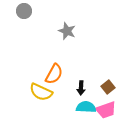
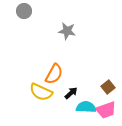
gray star: rotated 12 degrees counterclockwise
black arrow: moved 10 px left, 5 px down; rotated 136 degrees counterclockwise
